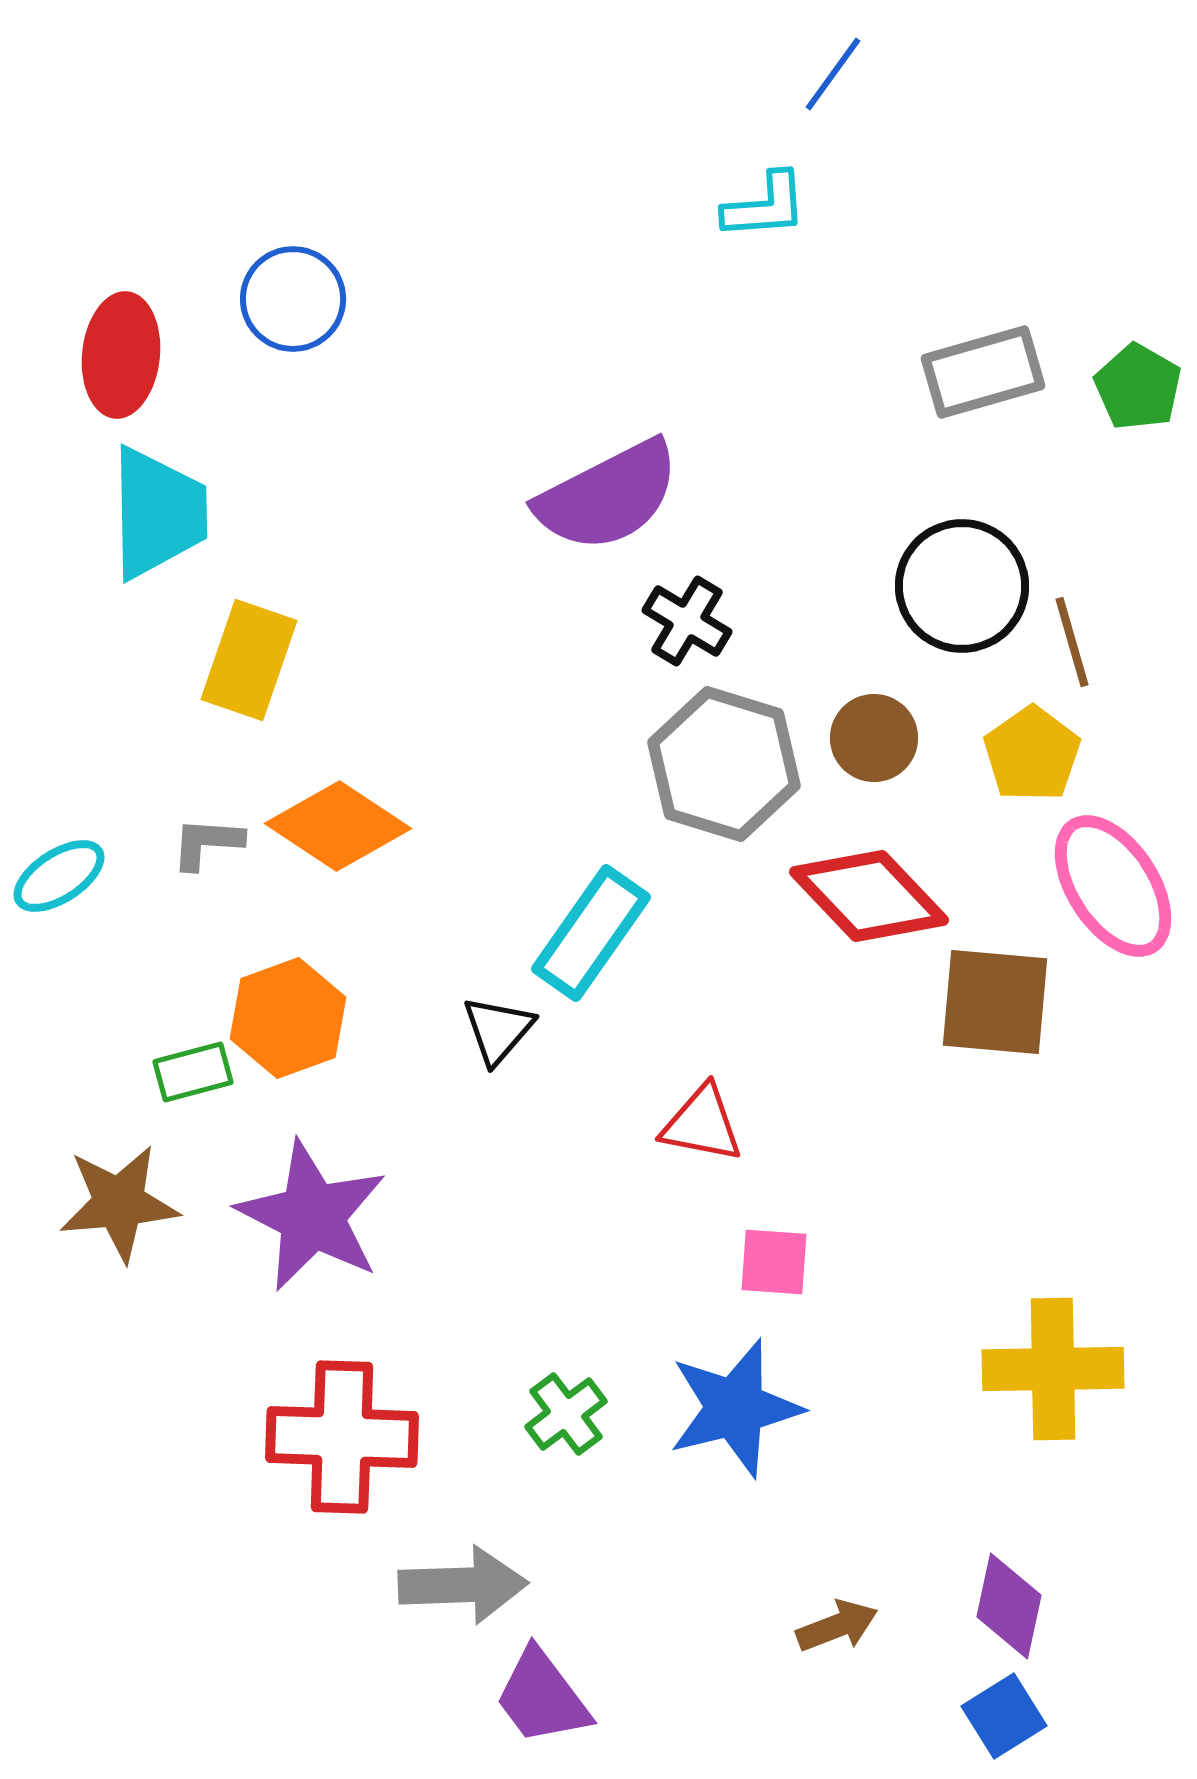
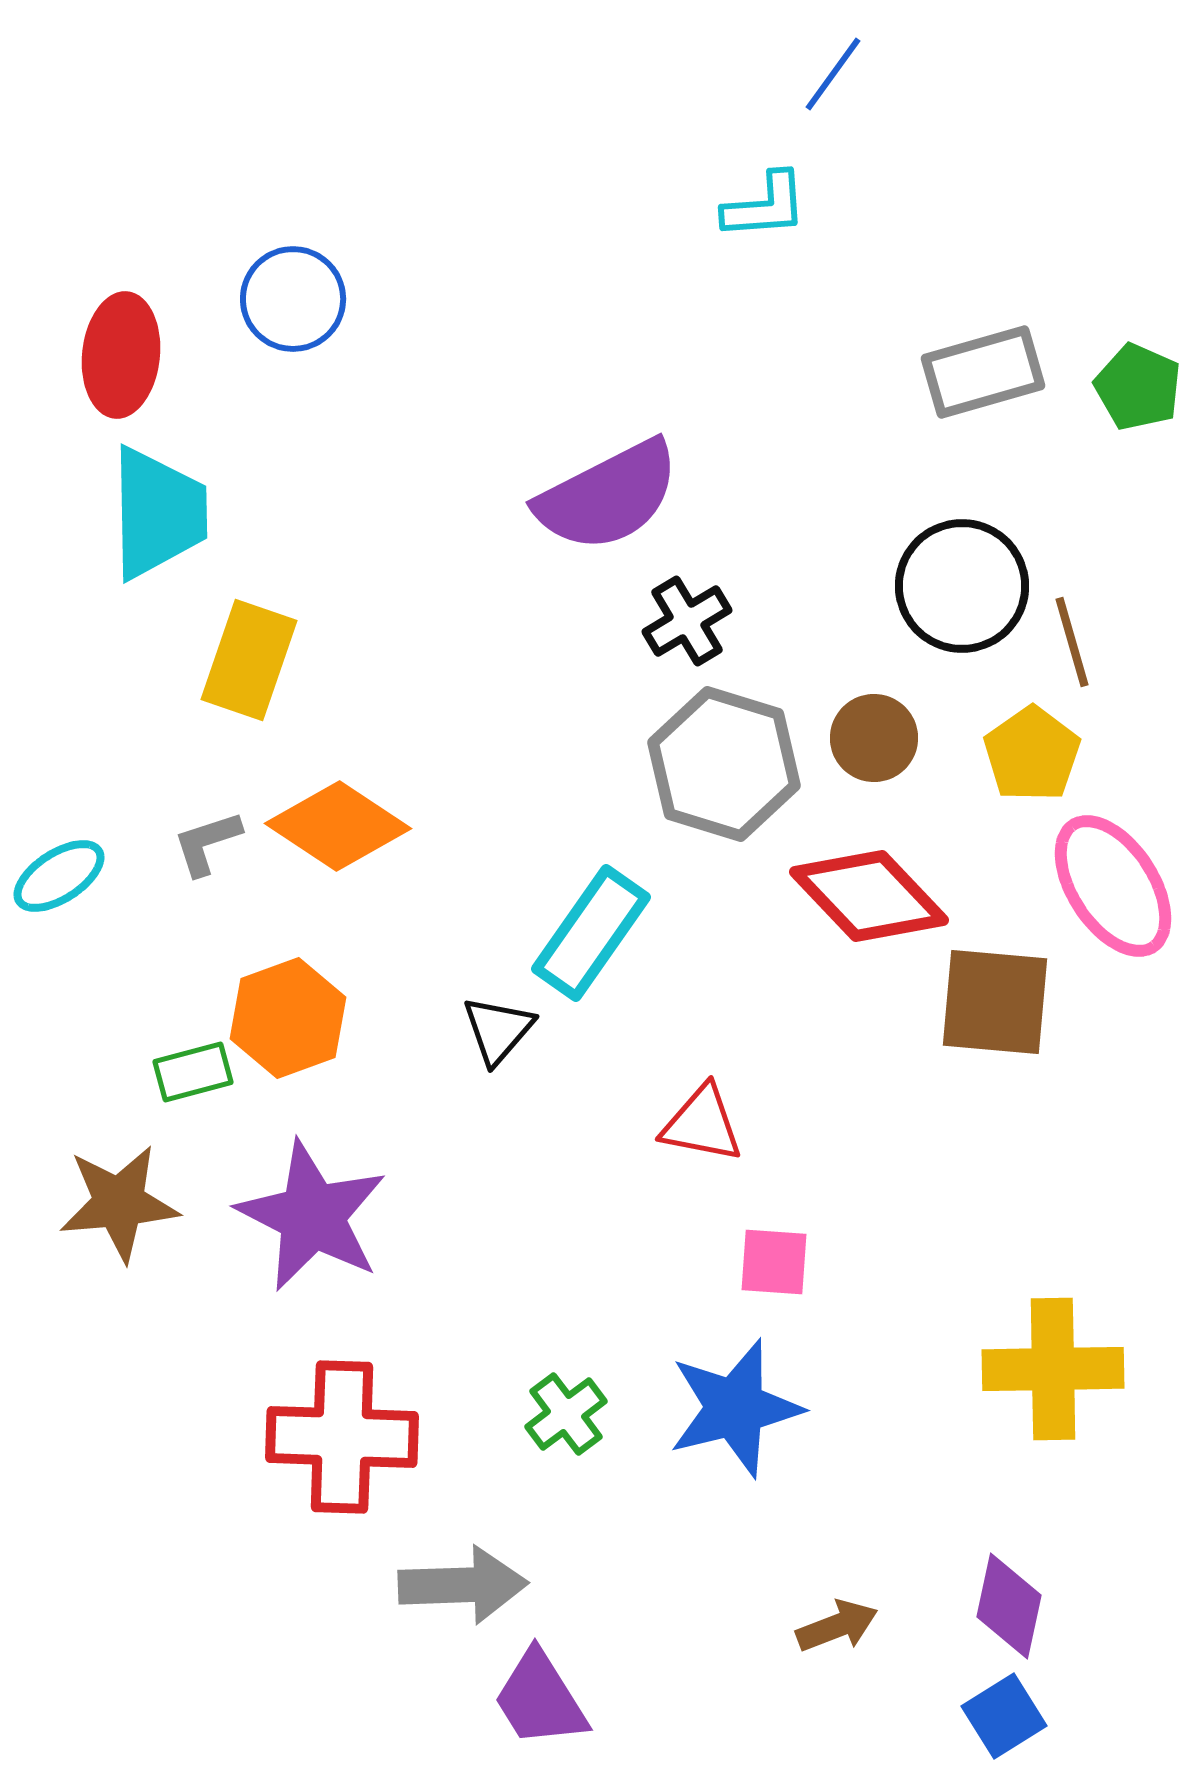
green pentagon: rotated 6 degrees counterclockwise
black cross: rotated 28 degrees clockwise
gray L-shape: rotated 22 degrees counterclockwise
purple trapezoid: moved 2 px left, 2 px down; rotated 5 degrees clockwise
